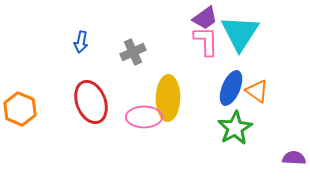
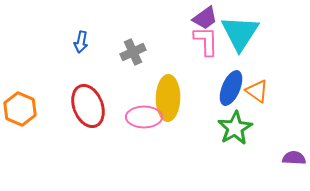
red ellipse: moved 3 px left, 4 px down
